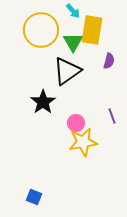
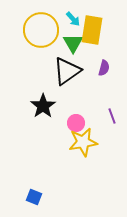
cyan arrow: moved 8 px down
green triangle: moved 1 px down
purple semicircle: moved 5 px left, 7 px down
black star: moved 4 px down
